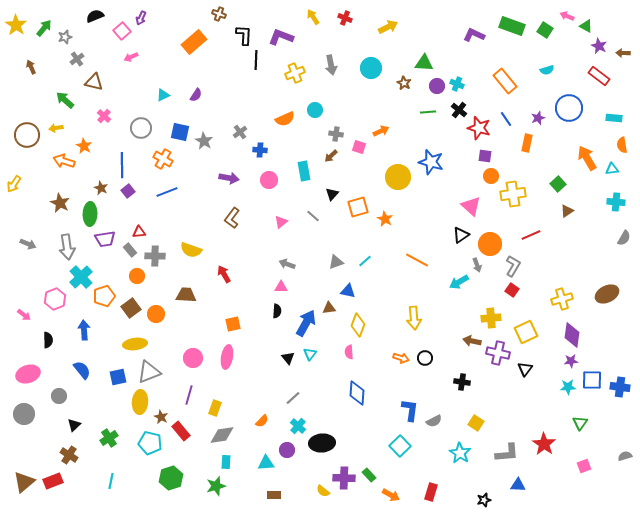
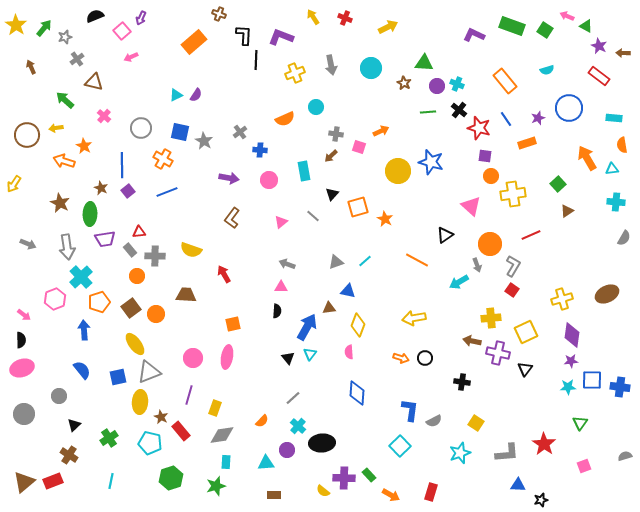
cyan triangle at (163, 95): moved 13 px right
cyan circle at (315, 110): moved 1 px right, 3 px up
orange rectangle at (527, 143): rotated 60 degrees clockwise
yellow circle at (398, 177): moved 6 px up
black triangle at (461, 235): moved 16 px left
orange pentagon at (104, 296): moved 5 px left, 6 px down
yellow arrow at (414, 318): rotated 85 degrees clockwise
blue arrow at (306, 323): moved 1 px right, 4 px down
black semicircle at (48, 340): moved 27 px left
yellow ellipse at (135, 344): rotated 60 degrees clockwise
pink ellipse at (28, 374): moved 6 px left, 6 px up
cyan star at (460, 453): rotated 20 degrees clockwise
black star at (484, 500): moved 57 px right
